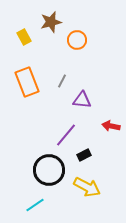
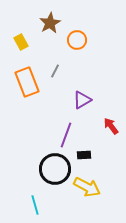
brown star: moved 1 px left, 1 px down; rotated 15 degrees counterclockwise
yellow rectangle: moved 3 px left, 5 px down
gray line: moved 7 px left, 10 px up
purple triangle: rotated 36 degrees counterclockwise
red arrow: rotated 42 degrees clockwise
purple line: rotated 20 degrees counterclockwise
black rectangle: rotated 24 degrees clockwise
black circle: moved 6 px right, 1 px up
cyan line: rotated 72 degrees counterclockwise
